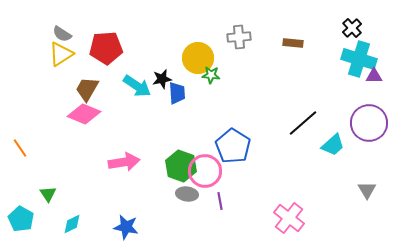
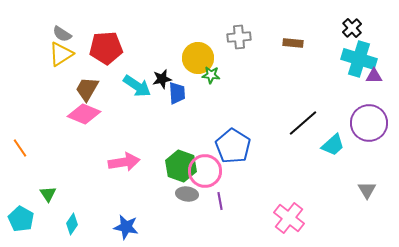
cyan diamond: rotated 30 degrees counterclockwise
